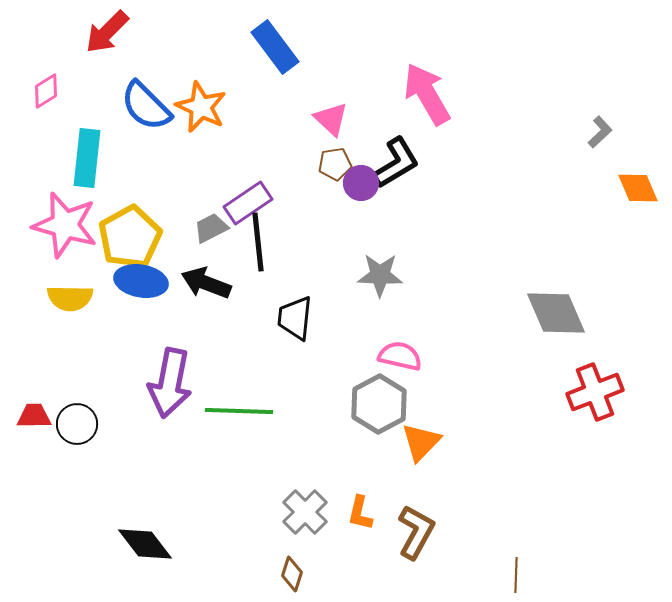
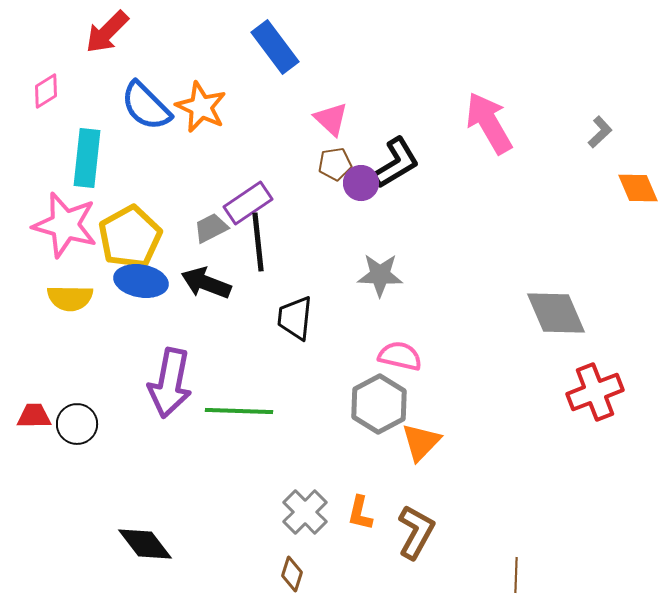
pink arrow: moved 62 px right, 29 px down
